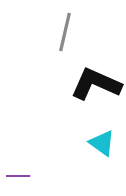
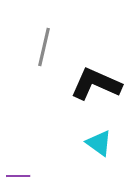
gray line: moved 21 px left, 15 px down
cyan triangle: moved 3 px left
